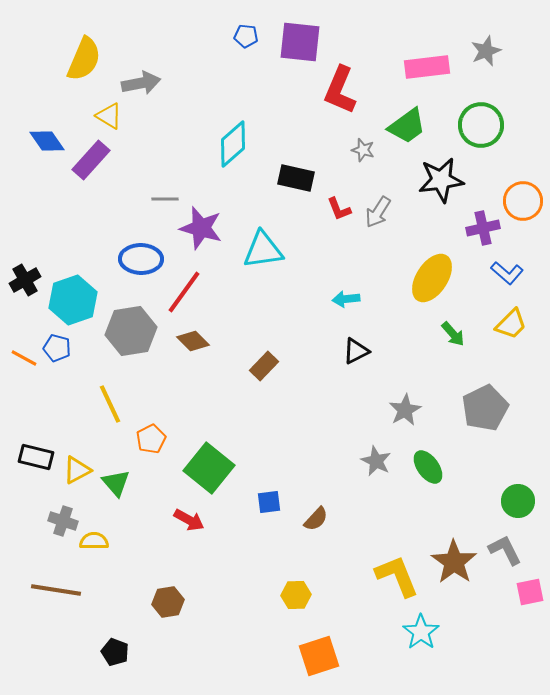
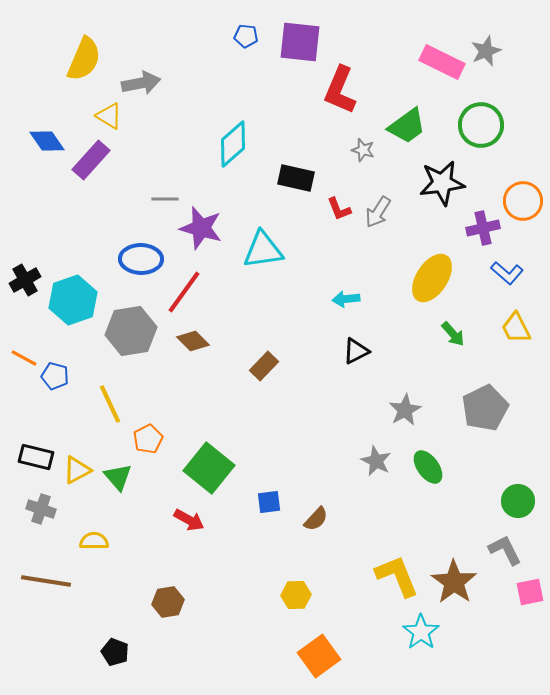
pink rectangle at (427, 67): moved 15 px right, 5 px up; rotated 33 degrees clockwise
black star at (441, 180): moved 1 px right, 3 px down
yellow trapezoid at (511, 324): moved 5 px right, 4 px down; rotated 108 degrees clockwise
blue pentagon at (57, 348): moved 2 px left, 28 px down
orange pentagon at (151, 439): moved 3 px left
green triangle at (116, 483): moved 2 px right, 6 px up
gray cross at (63, 521): moved 22 px left, 12 px up
brown star at (454, 562): moved 20 px down
brown line at (56, 590): moved 10 px left, 9 px up
orange square at (319, 656): rotated 18 degrees counterclockwise
